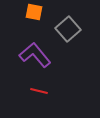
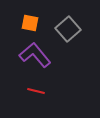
orange square: moved 4 px left, 11 px down
red line: moved 3 px left
